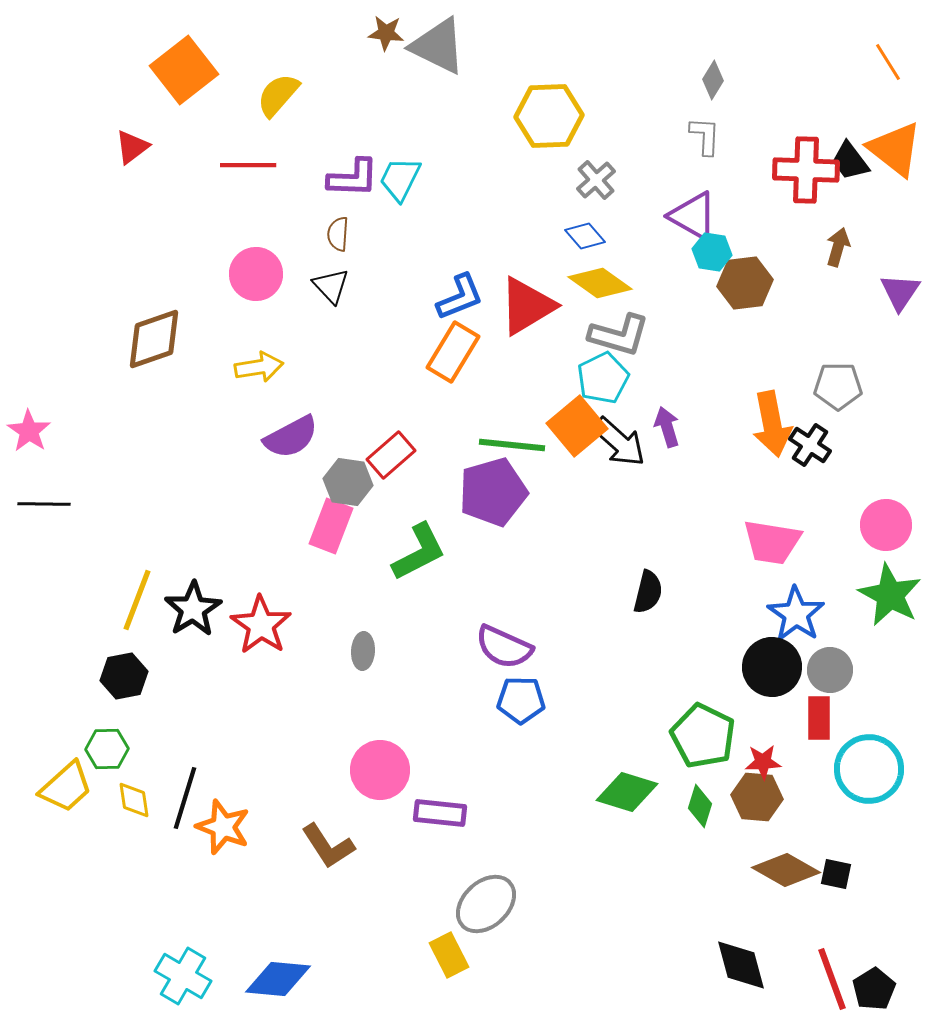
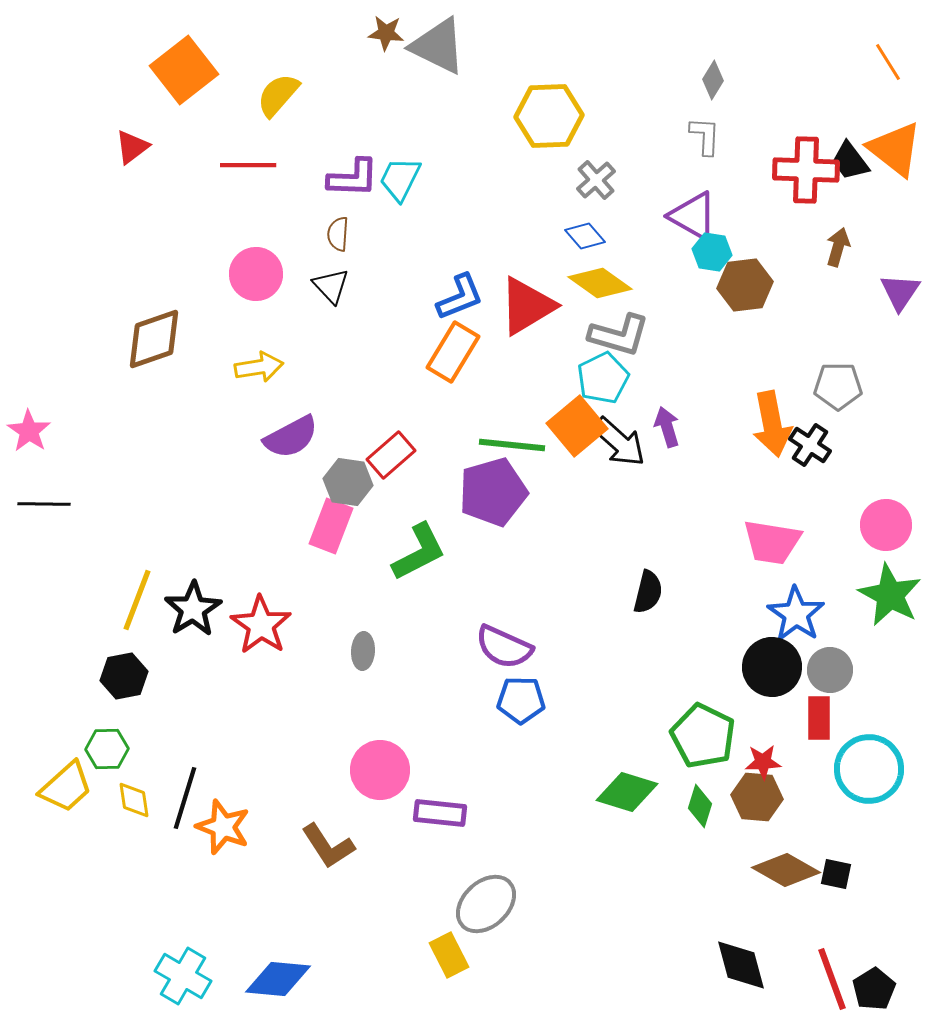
brown hexagon at (745, 283): moved 2 px down
